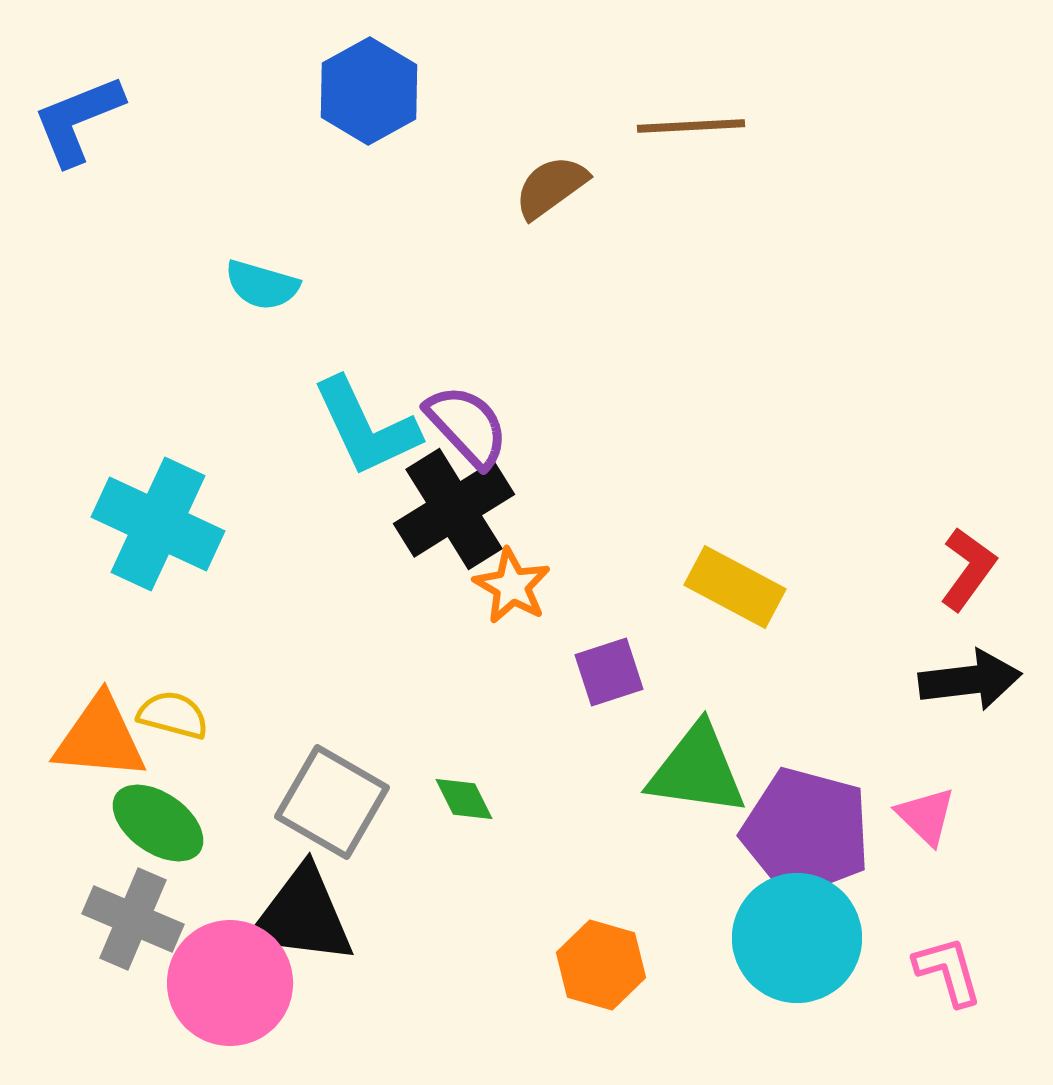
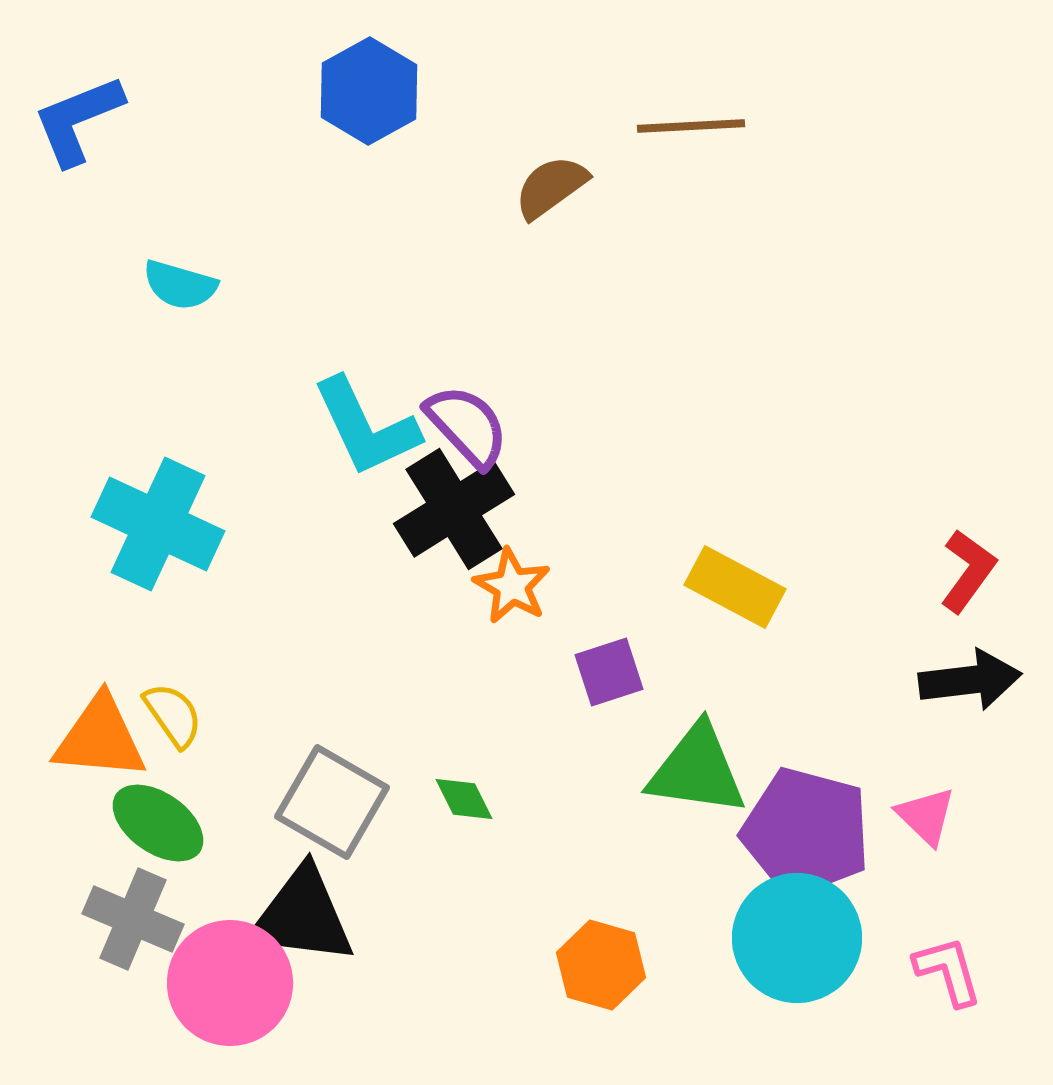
cyan semicircle: moved 82 px left
red L-shape: moved 2 px down
yellow semicircle: rotated 40 degrees clockwise
